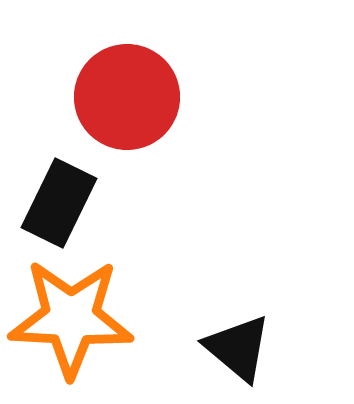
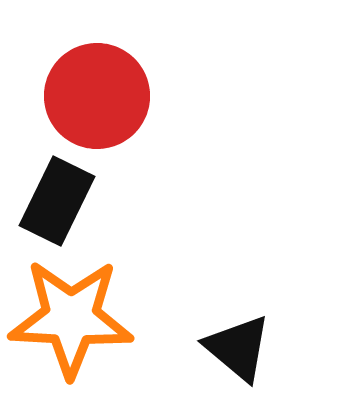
red circle: moved 30 px left, 1 px up
black rectangle: moved 2 px left, 2 px up
